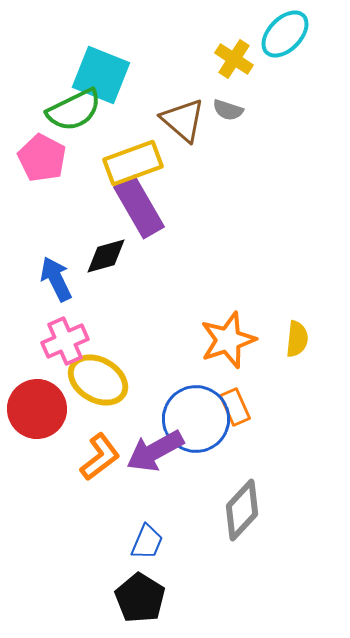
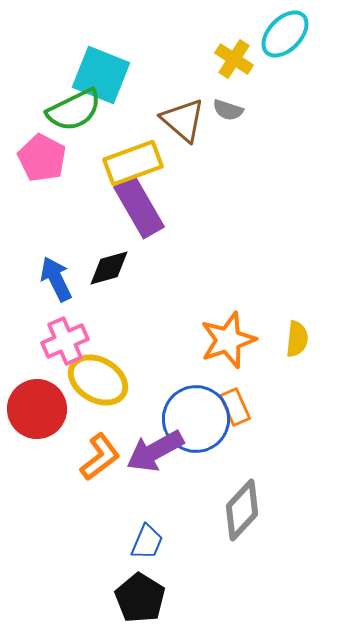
black diamond: moved 3 px right, 12 px down
